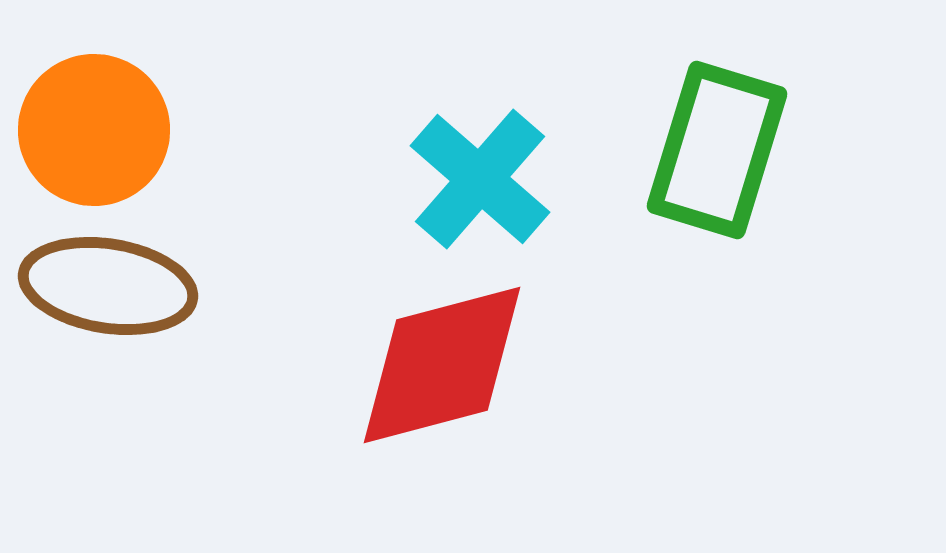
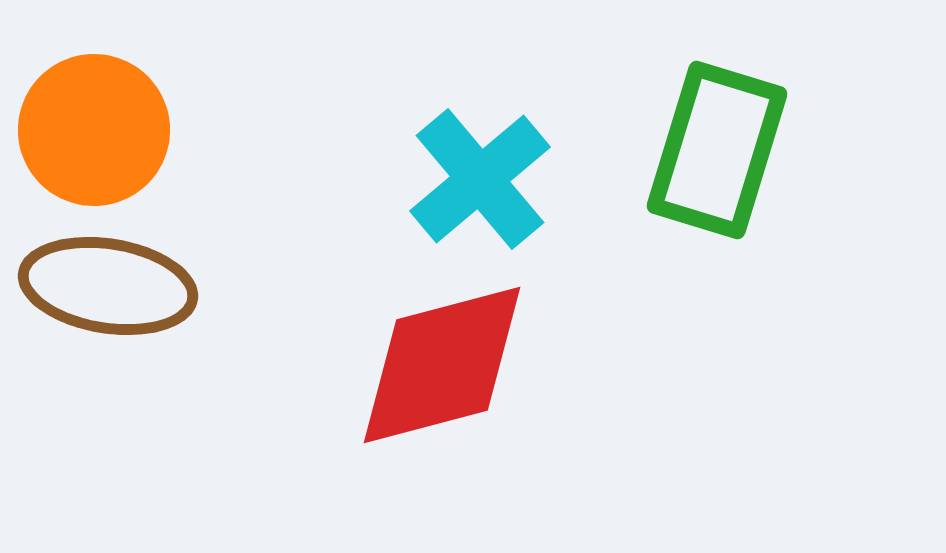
cyan cross: rotated 9 degrees clockwise
